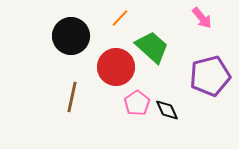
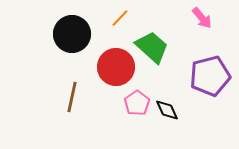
black circle: moved 1 px right, 2 px up
